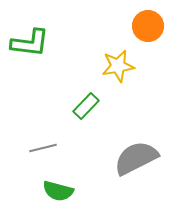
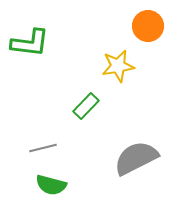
green semicircle: moved 7 px left, 6 px up
